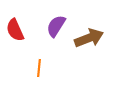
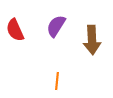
brown arrow: moved 3 px right, 2 px down; rotated 108 degrees clockwise
orange line: moved 18 px right, 13 px down
